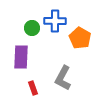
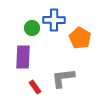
blue cross: moved 1 px left, 1 px up
purple rectangle: moved 2 px right
gray L-shape: rotated 55 degrees clockwise
red rectangle: moved 2 px right, 1 px up; rotated 16 degrees counterclockwise
